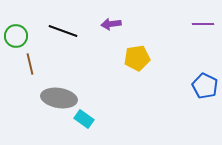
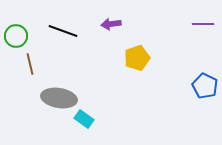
yellow pentagon: rotated 10 degrees counterclockwise
